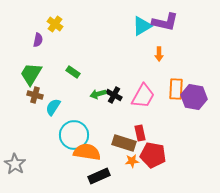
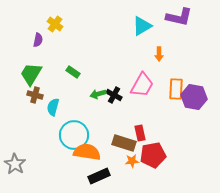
purple L-shape: moved 14 px right, 5 px up
pink trapezoid: moved 1 px left, 11 px up
cyan semicircle: rotated 18 degrees counterclockwise
red pentagon: rotated 20 degrees counterclockwise
